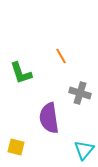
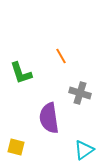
cyan triangle: rotated 15 degrees clockwise
